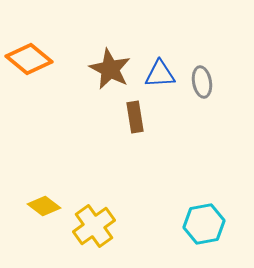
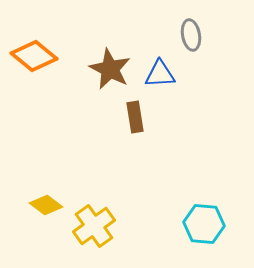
orange diamond: moved 5 px right, 3 px up
gray ellipse: moved 11 px left, 47 px up
yellow diamond: moved 2 px right, 1 px up
cyan hexagon: rotated 15 degrees clockwise
